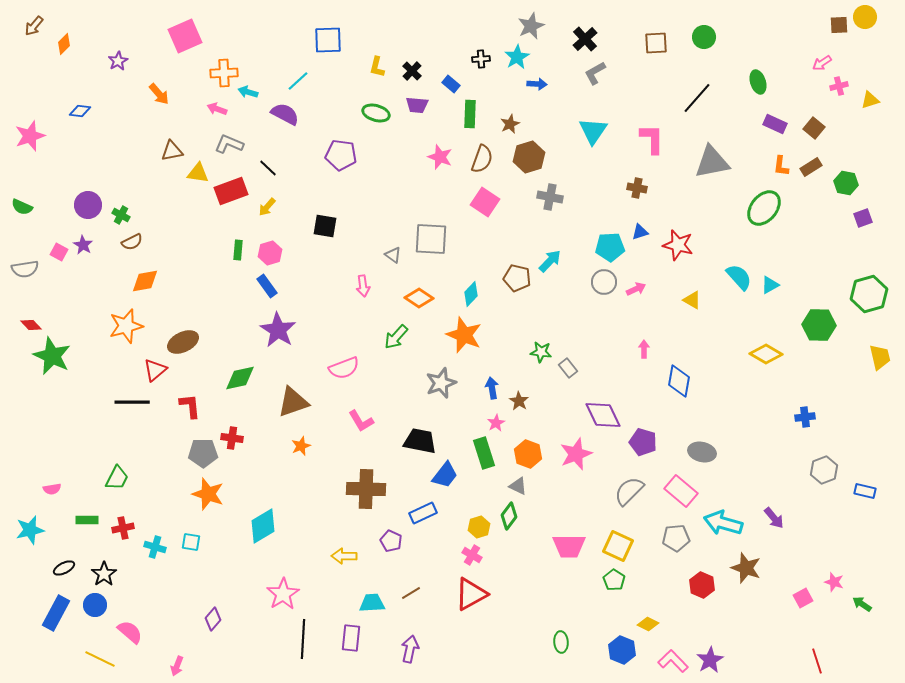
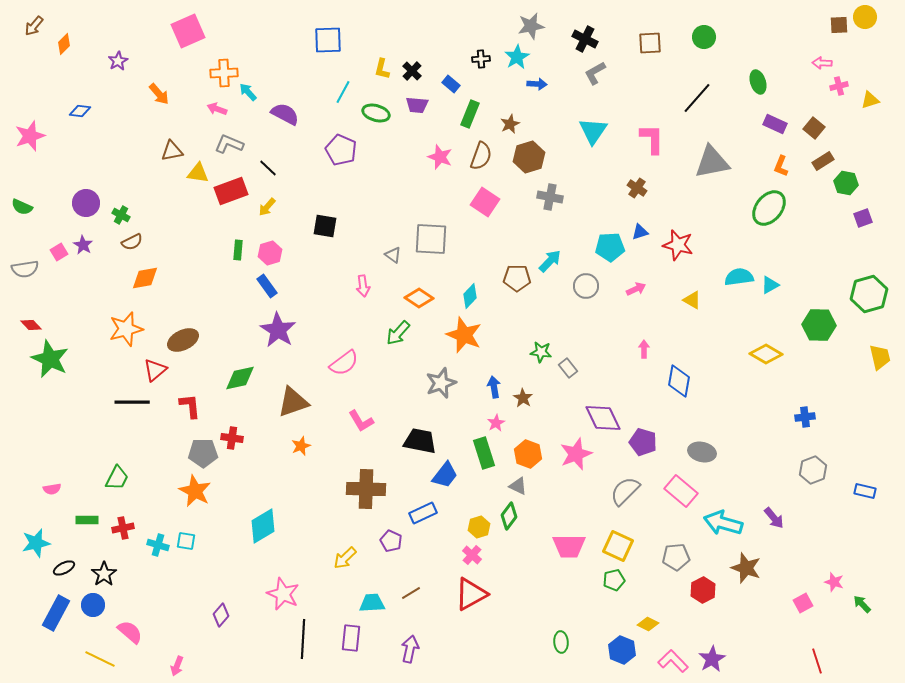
gray star at (531, 26): rotated 12 degrees clockwise
pink square at (185, 36): moved 3 px right, 5 px up
black cross at (585, 39): rotated 20 degrees counterclockwise
brown square at (656, 43): moved 6 px left
pink arrow at (822, 63): rotated 36 degrees clockwise
yellow L-shape at (377, 67): moved 5 px right, 2 px down
cyan line at (298, 81): moved 45 px right, 11 px down; rotated 20 degrees counterclockwise
cyan arrow at (248, 92): rotated 30 degrees clockwise
green rectangle at (470, 114): rotated 20 degrees clockwise
purple pentagon at (341, 155): moved 5 px up; rotated 16 degrees clockwise
brown semicircle at (482, 159): moved 1 px left, 3 px up
orange L-shape at (781, 166): rotated 15 degrees clockwise
brown rectangle at (811, 167): moved 12 px right, 6 px up
brown cross at (637, 188): rotated 24 degrees clockwise
purple circle at (88, 205): moved 2 px left, 2 px up
green ellipse at (764, 208): moved 5 px right
pink square at (59, 252): rotated 30 degrees clockwise
cyan semicircle at (739, 277): rotated 56 degrees counterclockwise
brown pentagon at (517, 278): rotated 12 degrees counterclockwise
orange diamond at (145, 281): moved 3 px up
gray circle at (604, 282): moved 18 px left, 4 px down
cyan diamond at (471, 294): moved 1 px left, 2 px down
orange star at (126, 326): moved 3 px down
green arrow at (396, 337): moved 2 px right, 4 px up
brown ellipse at (183, 342): moved 2 px up
green star at (52, 356): moved 2 px left, 3 px down
pink semicircle at (344, 368): moved 5 px up; rotated 16 degrees counterclockwise
blue arrow at (492, 388): moved 2 px right, 1 px up
brown star at (519, 401): moved 4 px right, 3 px up
purple diamond at (603, 415): moved 3 px down
gray hexagon at (824, 470): moved 11 px left
gray semicircle at (629, 491): moved 4 px left
orange star at (208, 494): moved 13 px left, 3 px up; rotated 8 degrees clockwise
cyan star at (30, 530): moved 6 px right, 13 px down
gray pentagon at (676, 538): moved 19 px down
cyan square at (191, 542): moved 5 px left, 1 px up
cyan cross at (155, 547): moved 3 px right, 2 px up
pink cross at (472, 555): rotated 12 degrees clockwise
yellow arrow at (344, 556): moved 1 px right, 2 px down; rotated 45 degrees counterclockwise
green pentagon at (614, 580): rotated 25 degrees clockwise
red hexagon at (702, 585): moved 1 px right, 5 px down; rotated 10 degrees clockwise
pink star at (283, 594): rotated 16 degrees counterclockwise
pink square at (803, 598): moved 5 px down
green arrow at (862, 604): rotated 12 degrees clockwise
blue circle at (95, 605): moved 2 px left
purple diamond at (213, 619): moved 8 px right, 4 px up
purple star at (710, 660): moved 2 px right, 1 px up
